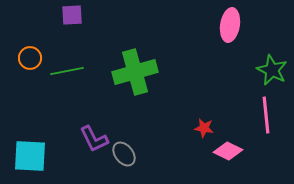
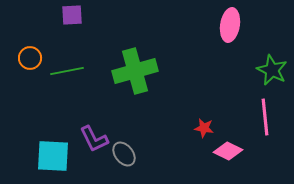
green cross: moved 1 px up
pink line: moved 1 px left, 2 px down
cyan square: moved 23 px right
